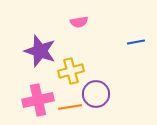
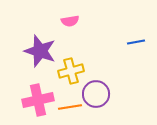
pink semicircle: moved 9 px left, 1 px up
